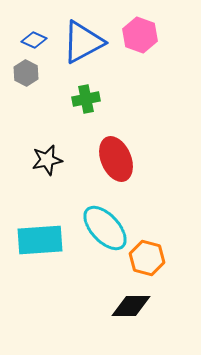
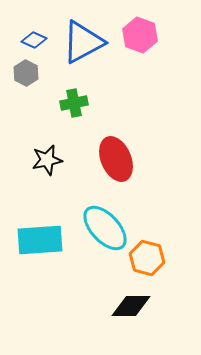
green cross: moved 12 px left, 4 px down
